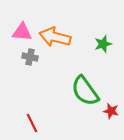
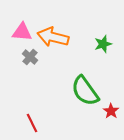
orange arrow: moved 2 px left
gray cross: rotated 28 degrees clockwise
red star: rotated 21 degrees clockwise
